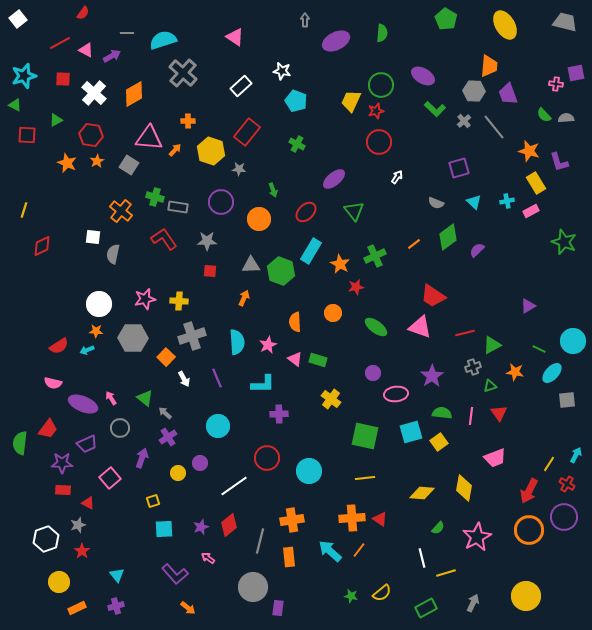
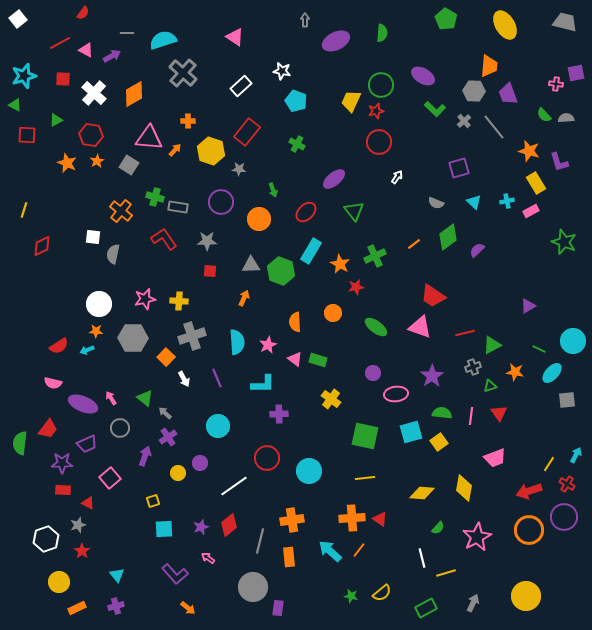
purple arrow at (142, 458): moved 3 px right, 2 px up
red arrow at (529, 491): rotated 45 degrees clockwise
